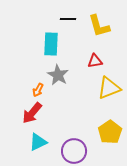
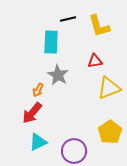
black line: rotated 14 degrees counterclockwise
cyan rectangle: moved 2 px up
